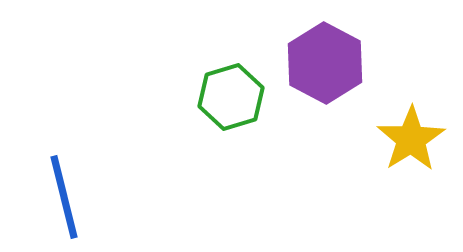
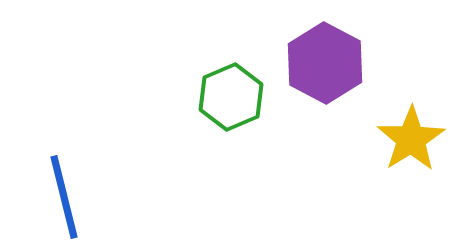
green hexagon: rotated 6 degrees counterclockwise
